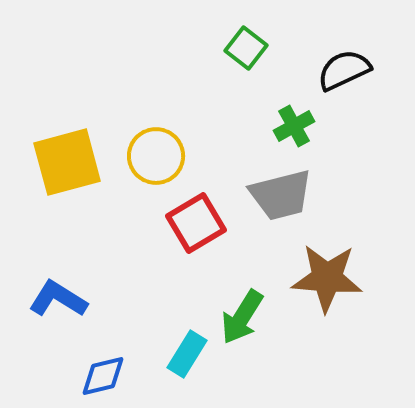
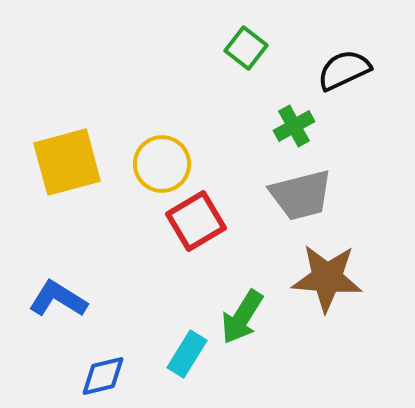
yellow circle: moved 6 px right, 8 px down
gray trapezoid: moved 20 px right
red square: moved 2 px up
